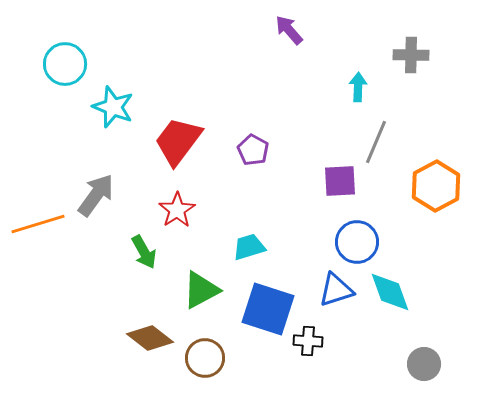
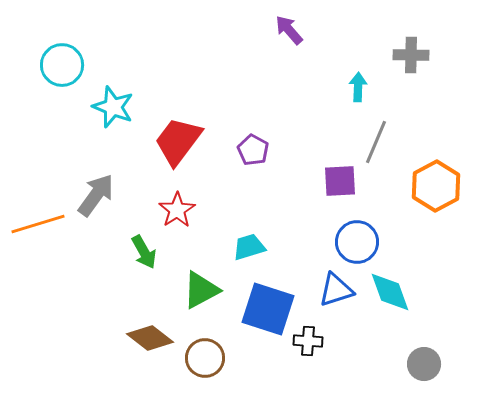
cyan circle: moved 3 px left, 1 px down
